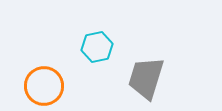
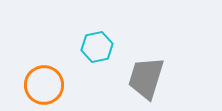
orange circle: moved 1 px up
